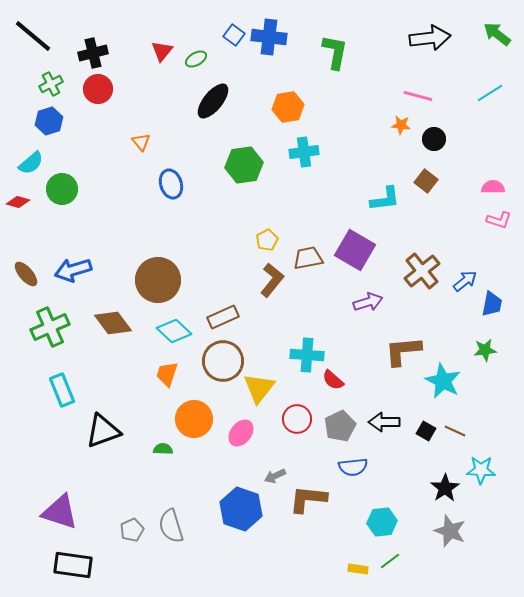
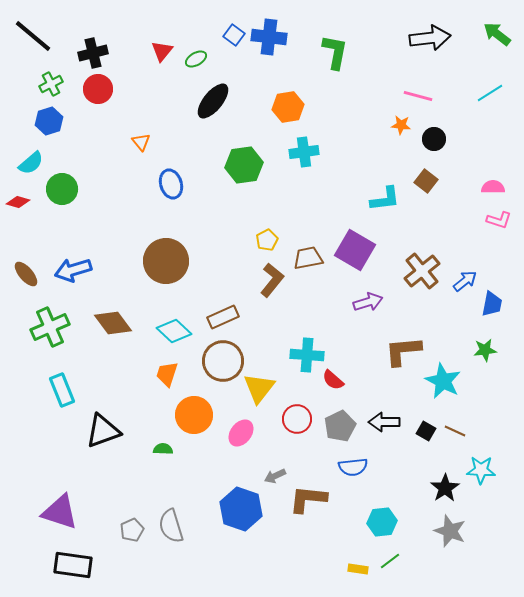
brown circle at (158, 280): moved 8 px right, 19 px up
orange circle at (194, 419): moved 4 px up
